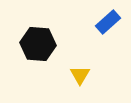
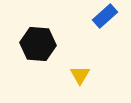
blue rectangle: moved 3 px left, 6 px up
